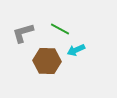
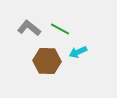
gray L-shape: moved 6 px right, 5 px up; rotated 55 degrees clockwise
cyan arrow: moved 2 px right, 2 px down
